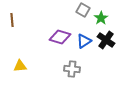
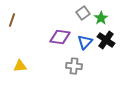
gray square: moved 3 px down; rotated 24 degrees clockwise
brown line: rotated 24 degrees clockwise
purple diamond: rotated 10 degrees counterclockwise
blue triangle: moved 1 px right, 1 px down; rotated 14 degrees counterclockwise
gray cross: moved 2 px right, 3 px up
